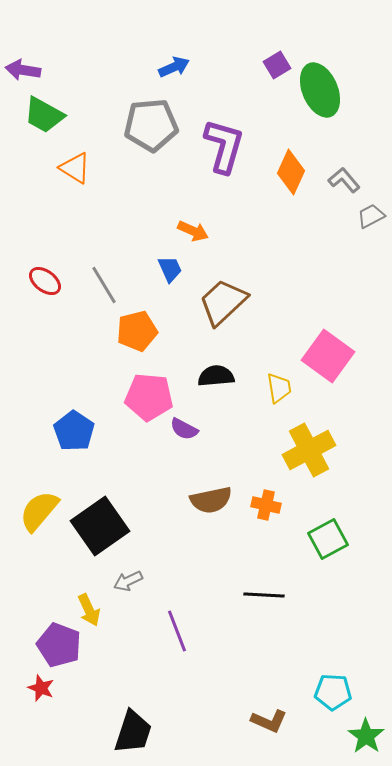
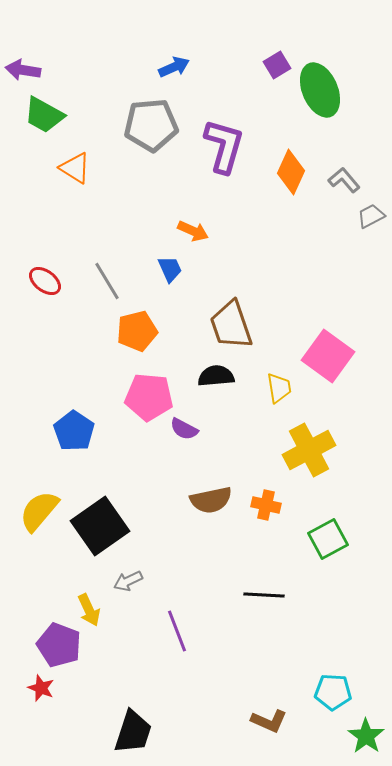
gray line: moved 3 px right, 4 px up
brown trapezoid: moved 8 px right, 23 px down; rotated 66 degrees counterclockwise
